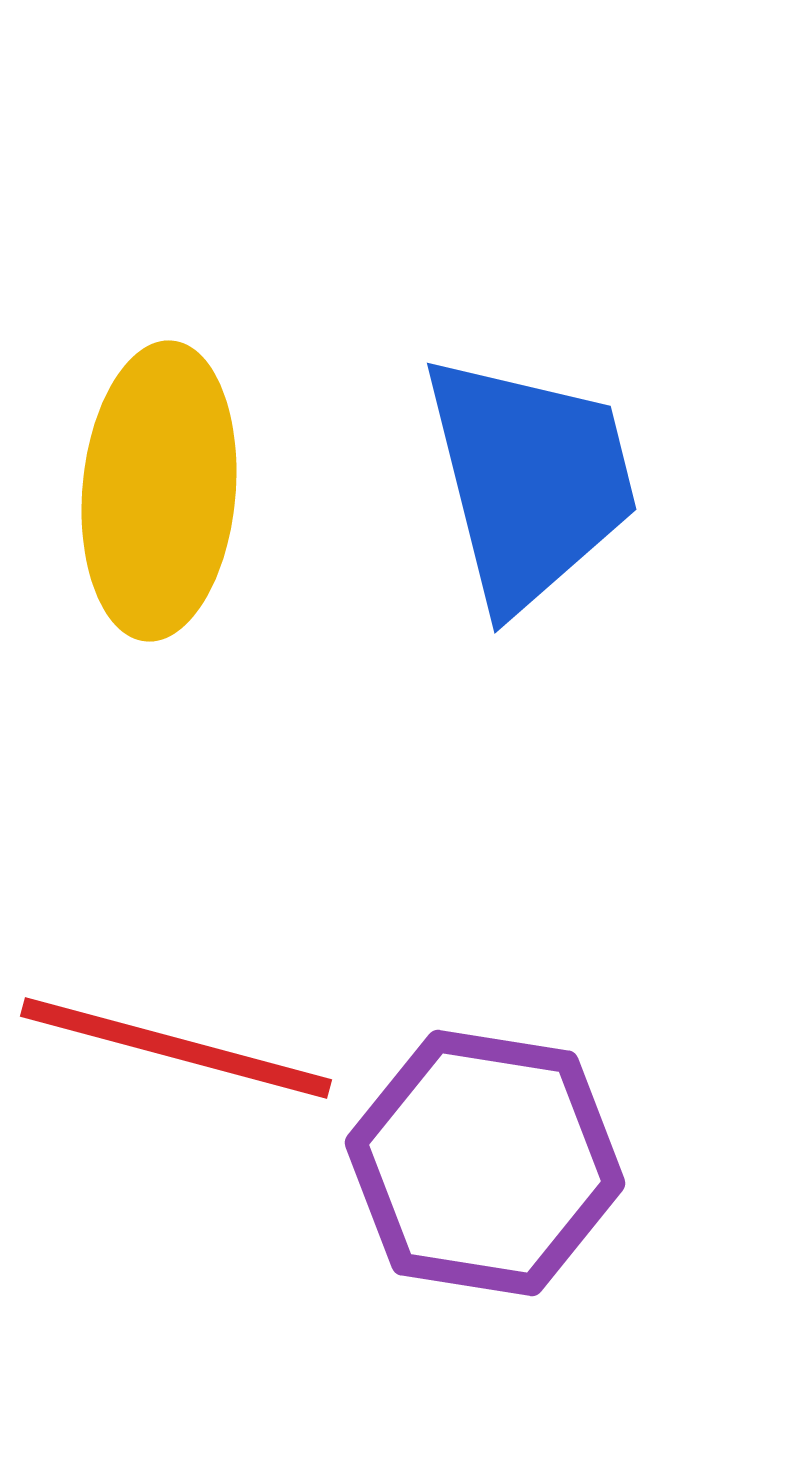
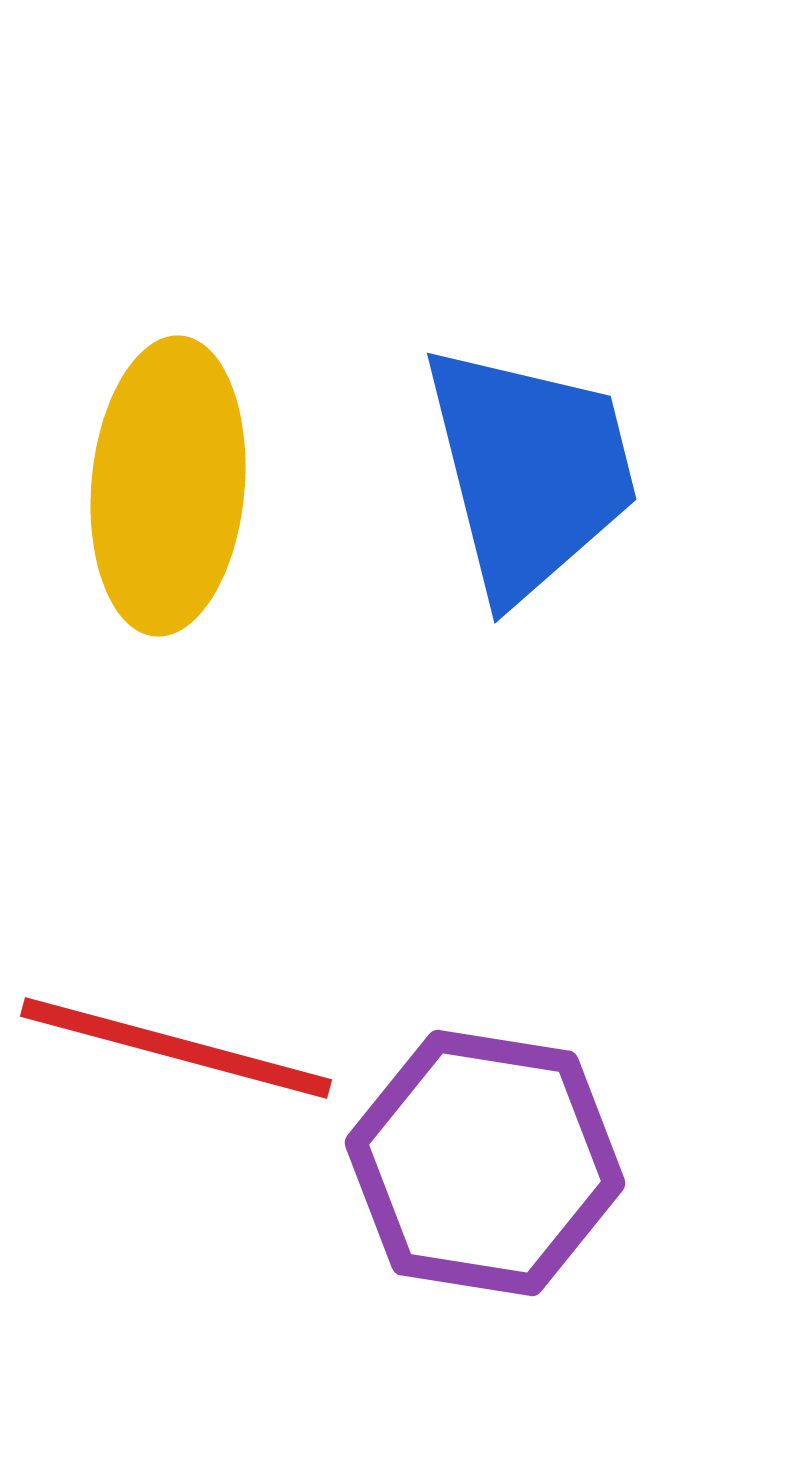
blue trapezoid: moved 10 px up
yellow ellipse: moved 9 px right, 5 px up
